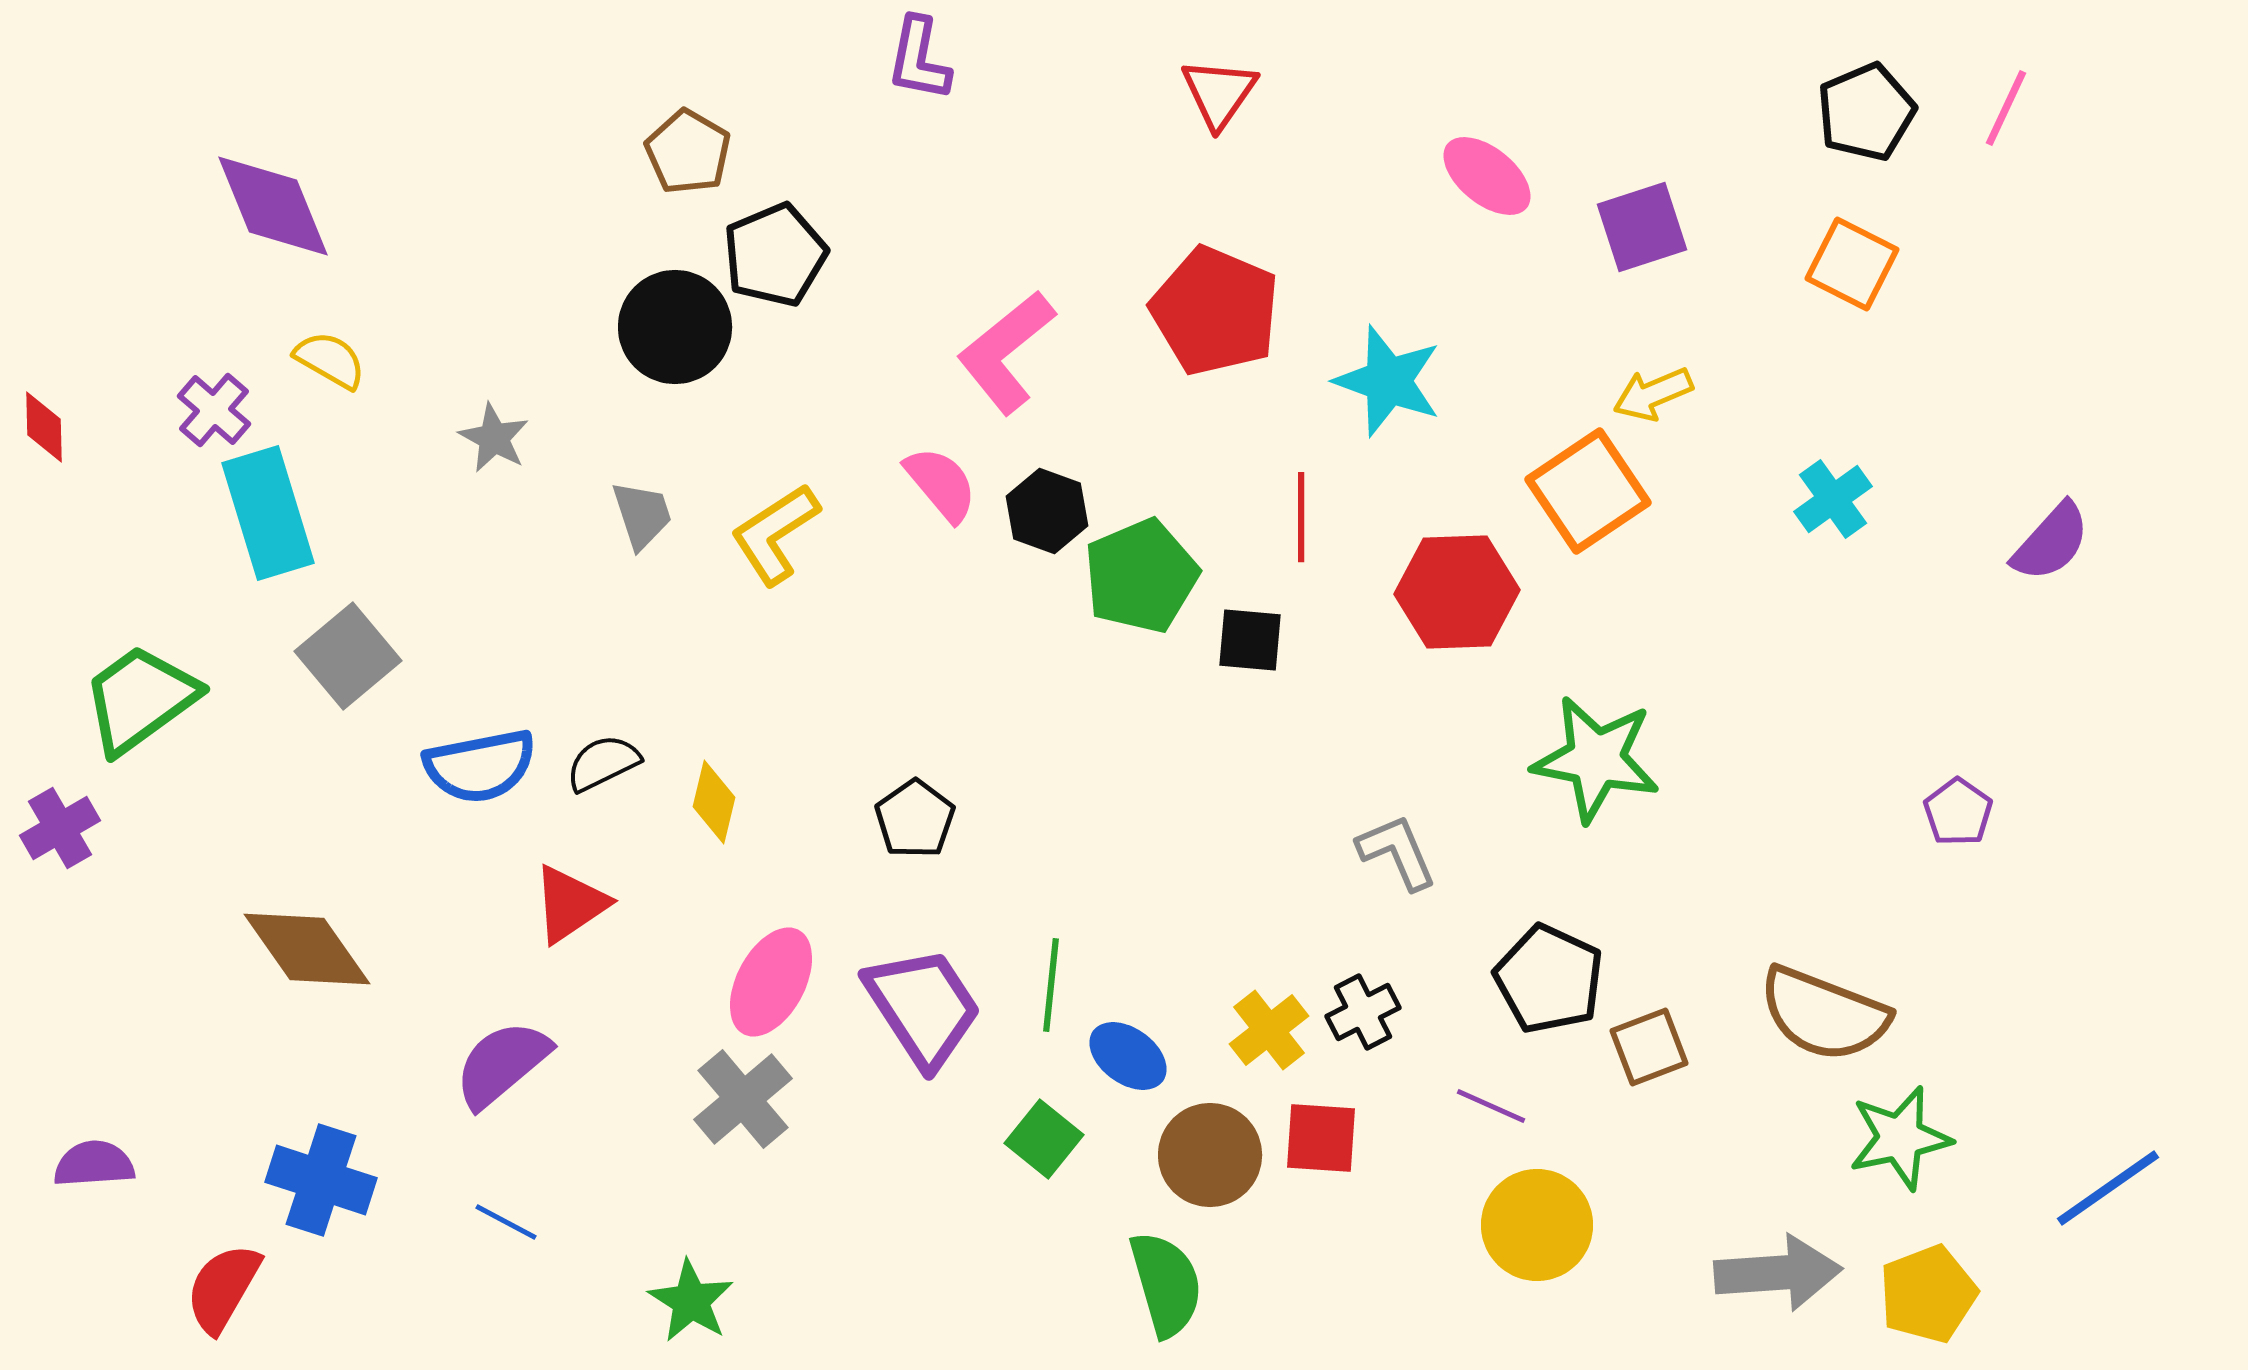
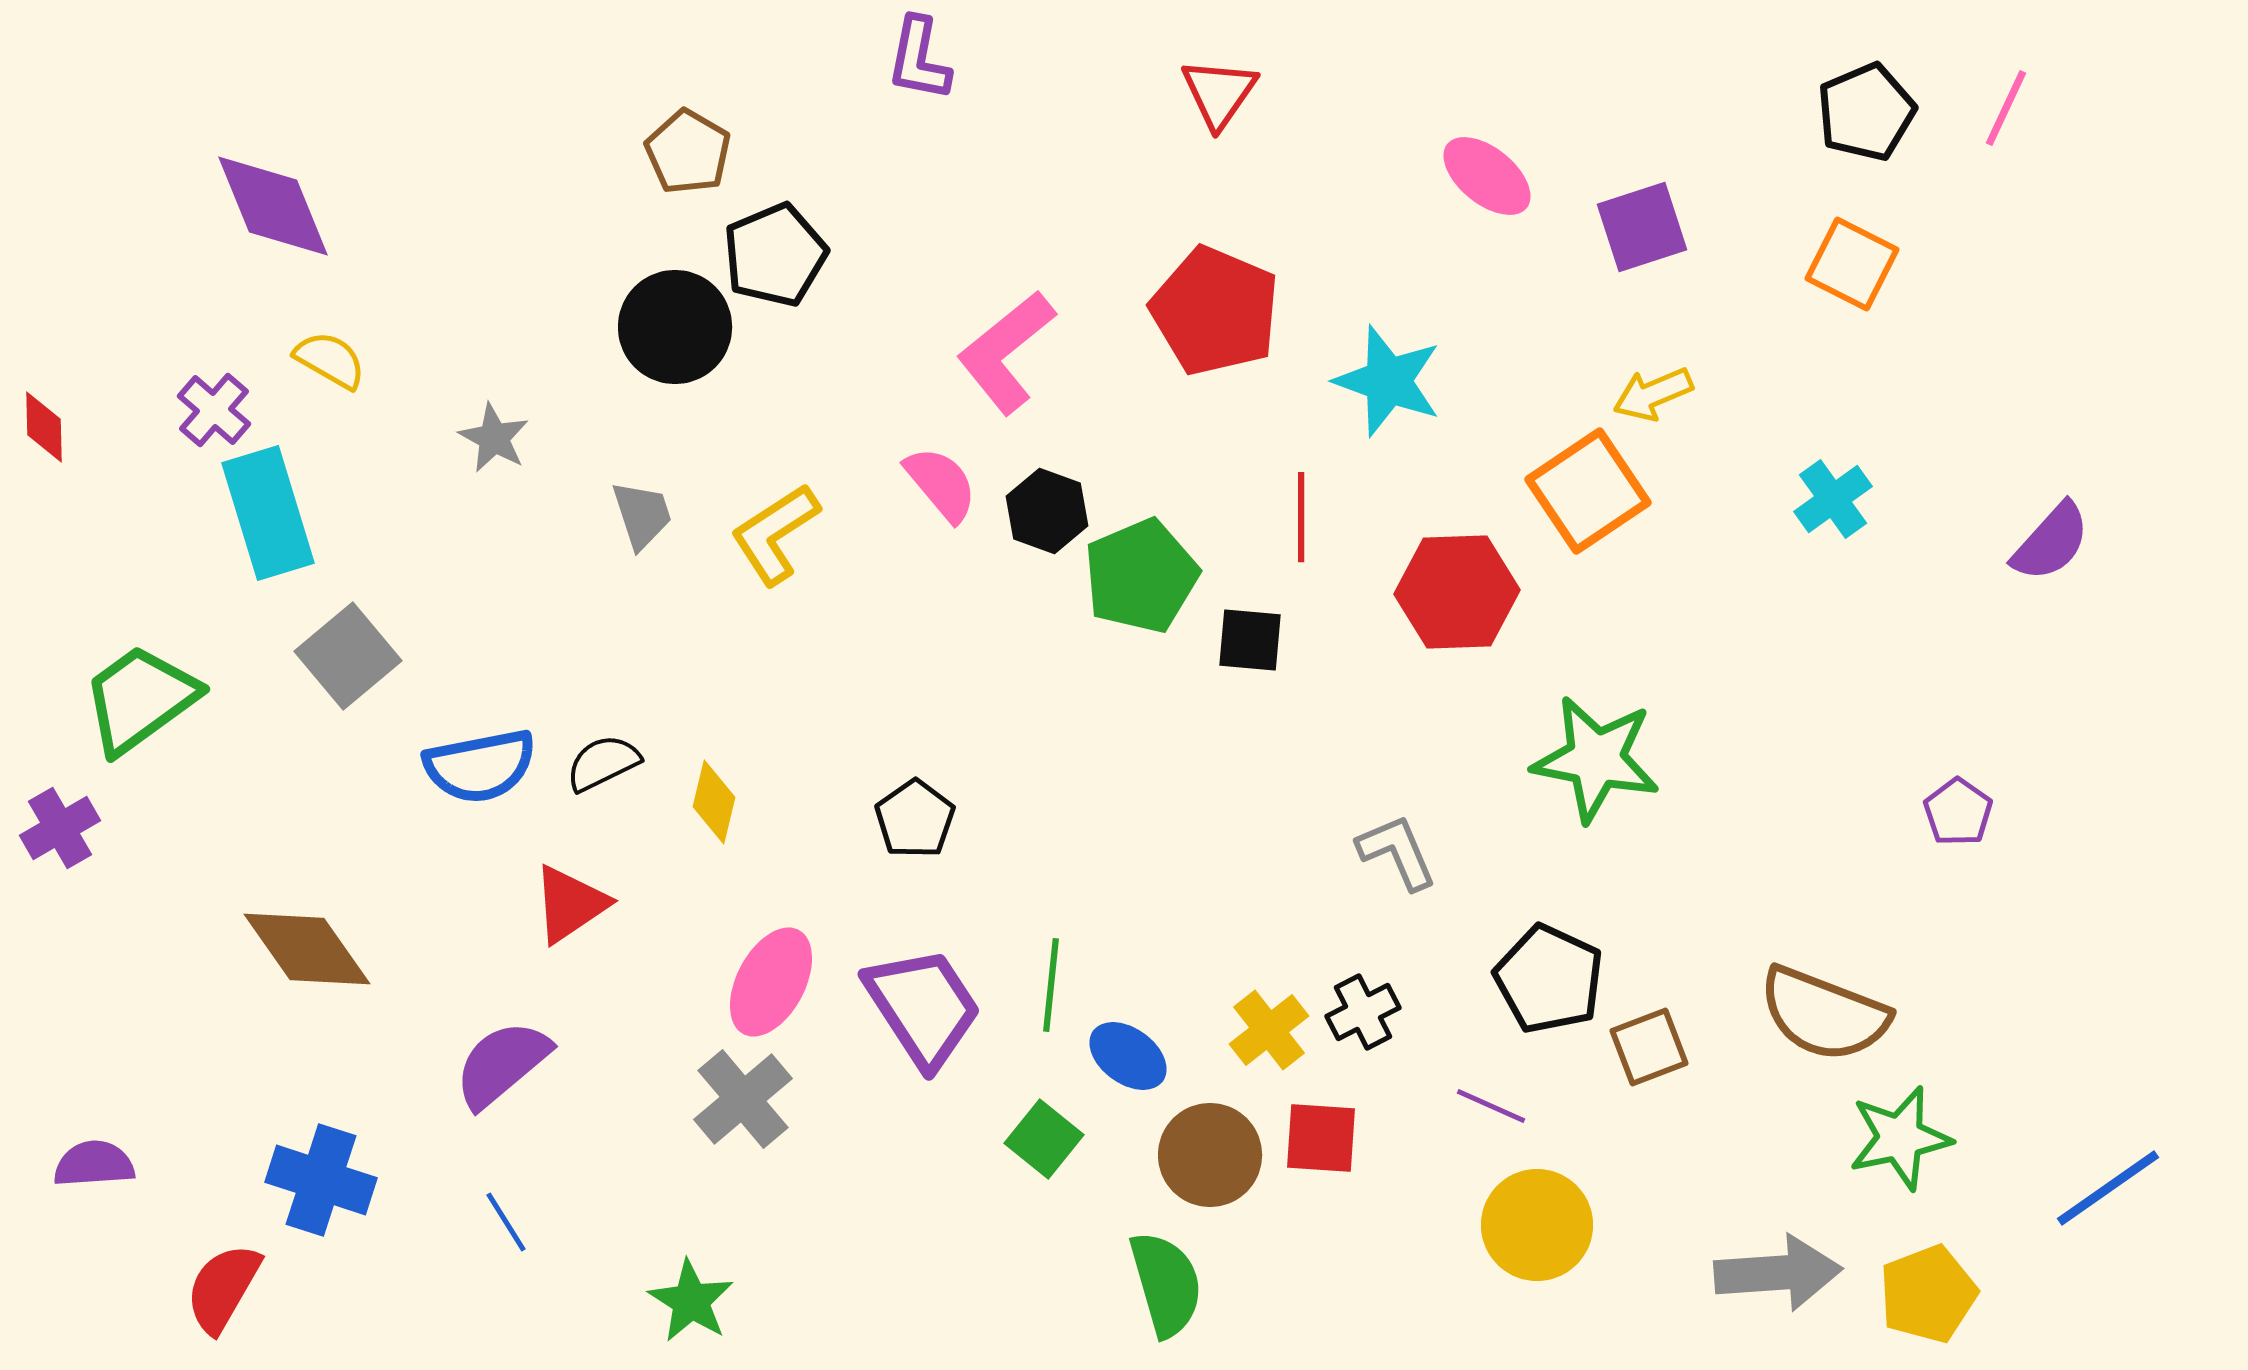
blue line at (506, 1222): rotated 30 degrees clockwise
